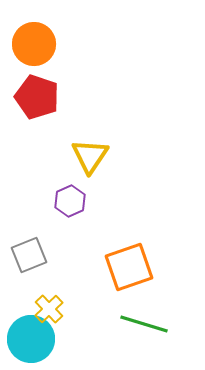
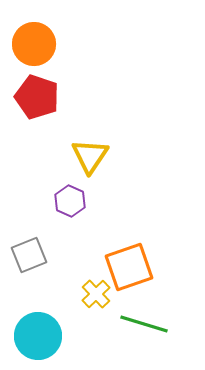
purple hexagon: rotated 12 degrees counterclockwise
yellow cross: moved 47 px right, 15 px up
cyan circle: moved 7 px right, 3 px up
